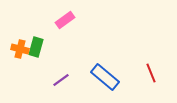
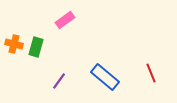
orange cross: moved 6 px left, 5 px up
purple line: moved 2 px left, 1 px down; rotated 18 degrees counterclockwise
